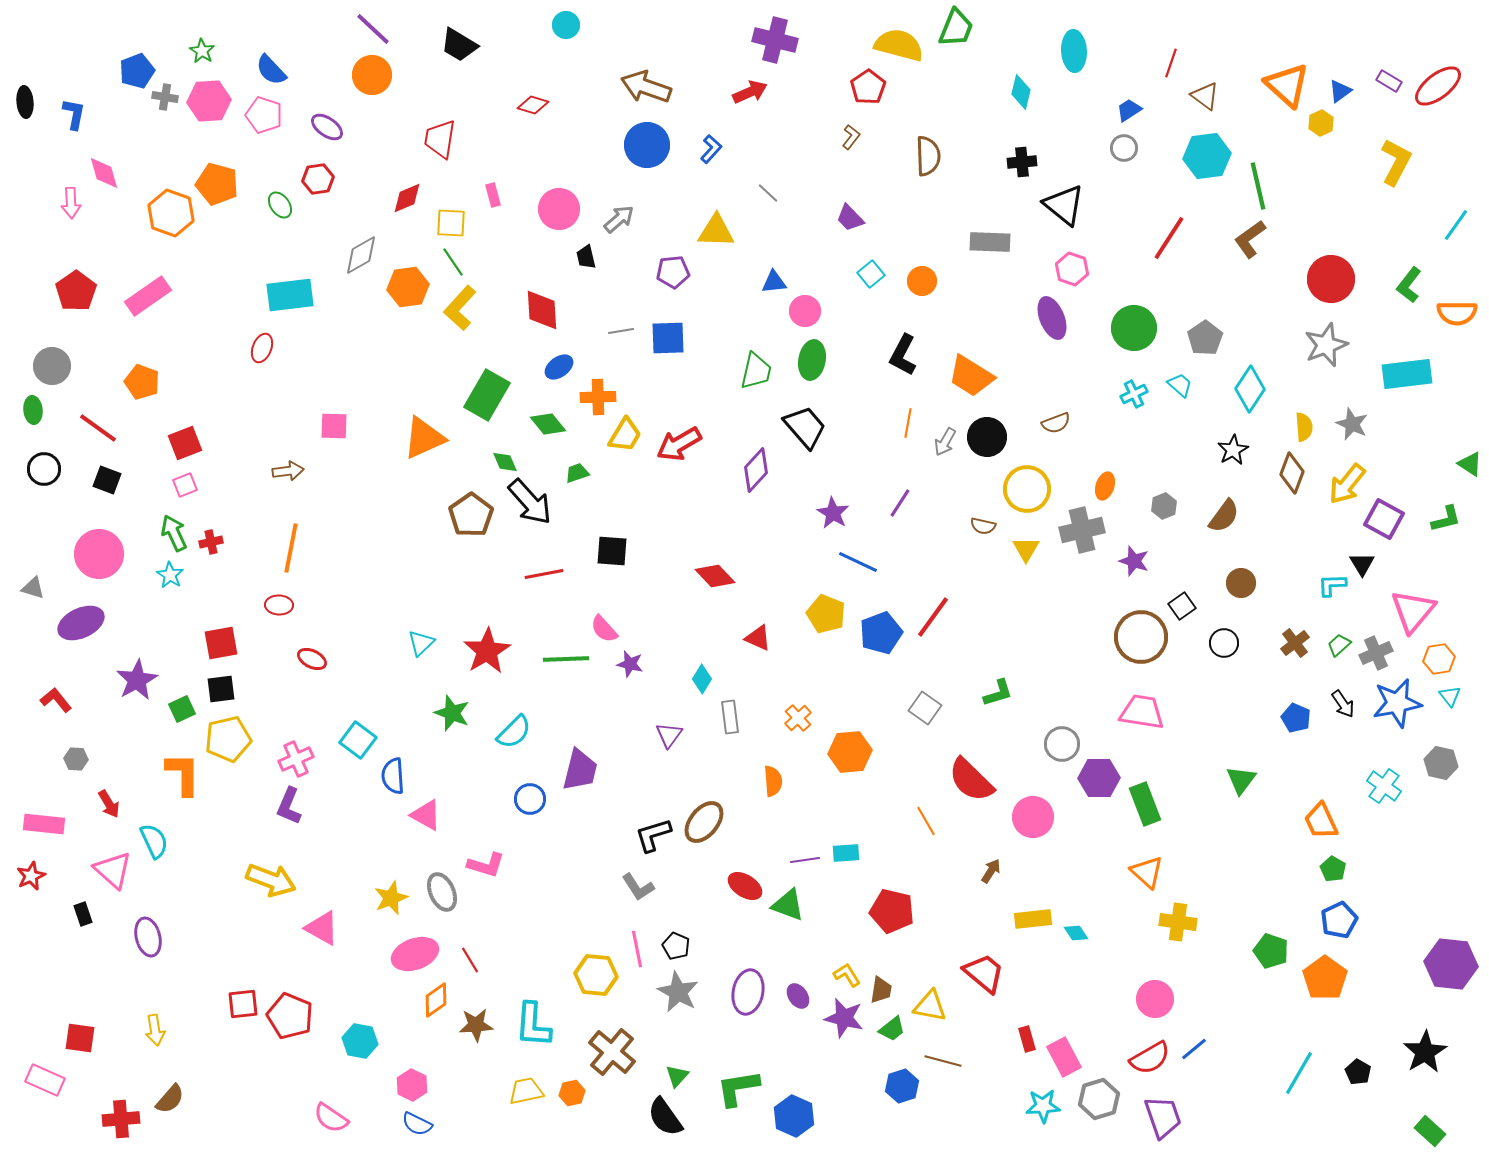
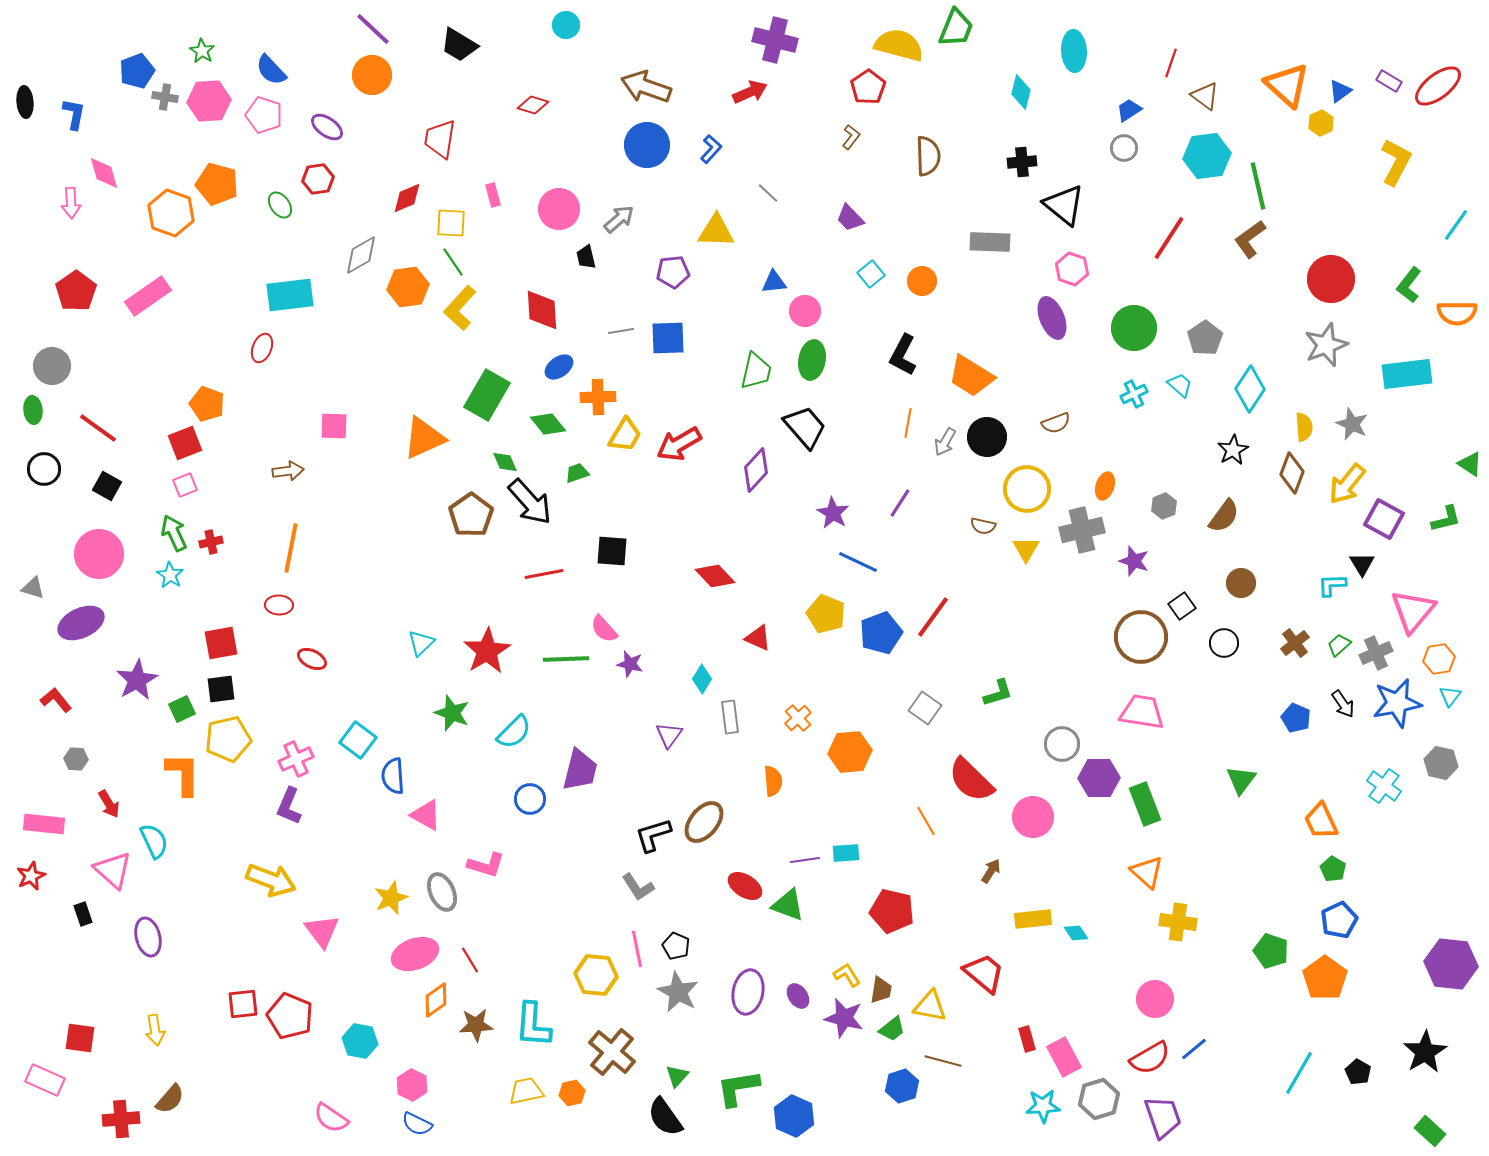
orange pentagon at (142, 382): moved 65 px right, 22 px down
black square at (107, 480): moved 6 px down; rotated 8 degrees clockwise
cyan triangle at (1450, 696): rotated 15 degrees clockwise
pink triangle at (322, 928): moved 3 px down; rotated 24 degrees clockwise
